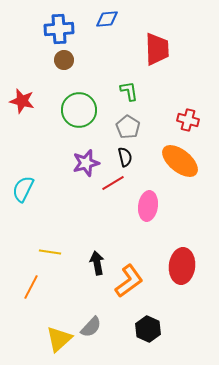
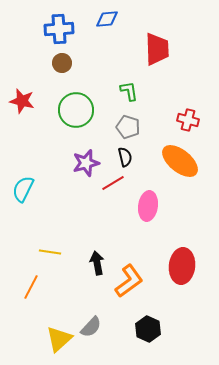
brown circle: moved 2 px left, 3 px down
green circle: moved 3 px left
gray pentagon: rotated 15 degrees counterclockwise
